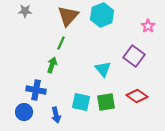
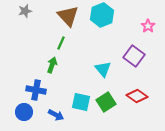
gray star: rotated 16 degrees counterclockwise
brown triangle: rotated 25 degrees counterclockwise
green square: rotated 24 degrees counterclockwise
blue arrow: rotated 49 degrees counterclockwise
